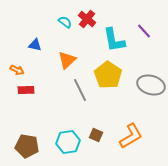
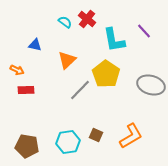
yellow pentagon: moved 2 px left, 1 px up
gray line: rotated 70 degrees clockwise
